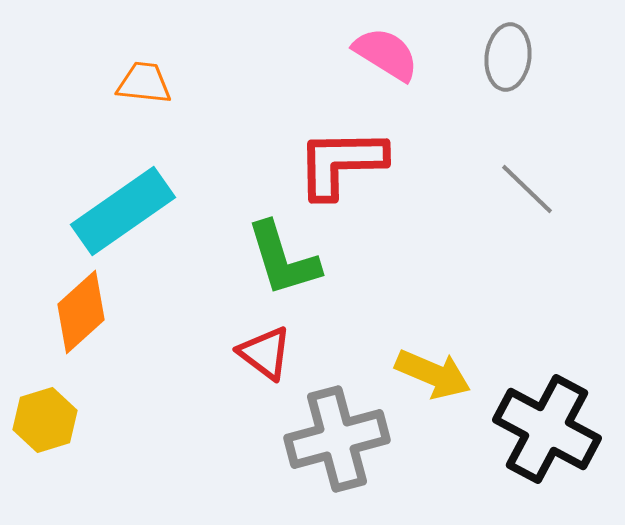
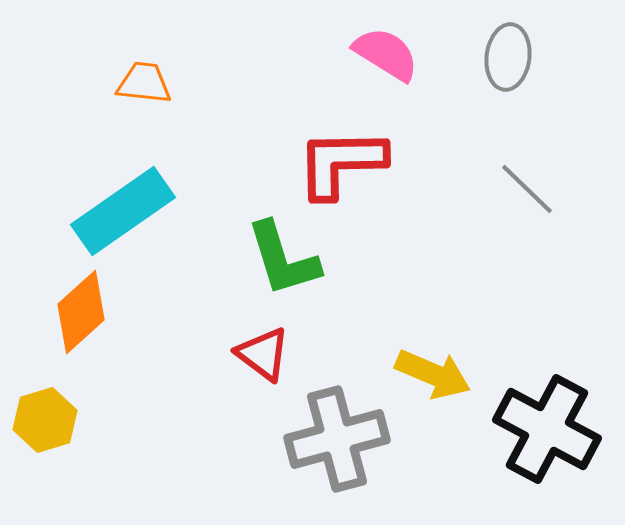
red triangle: moved 2 px left, 1 px down
